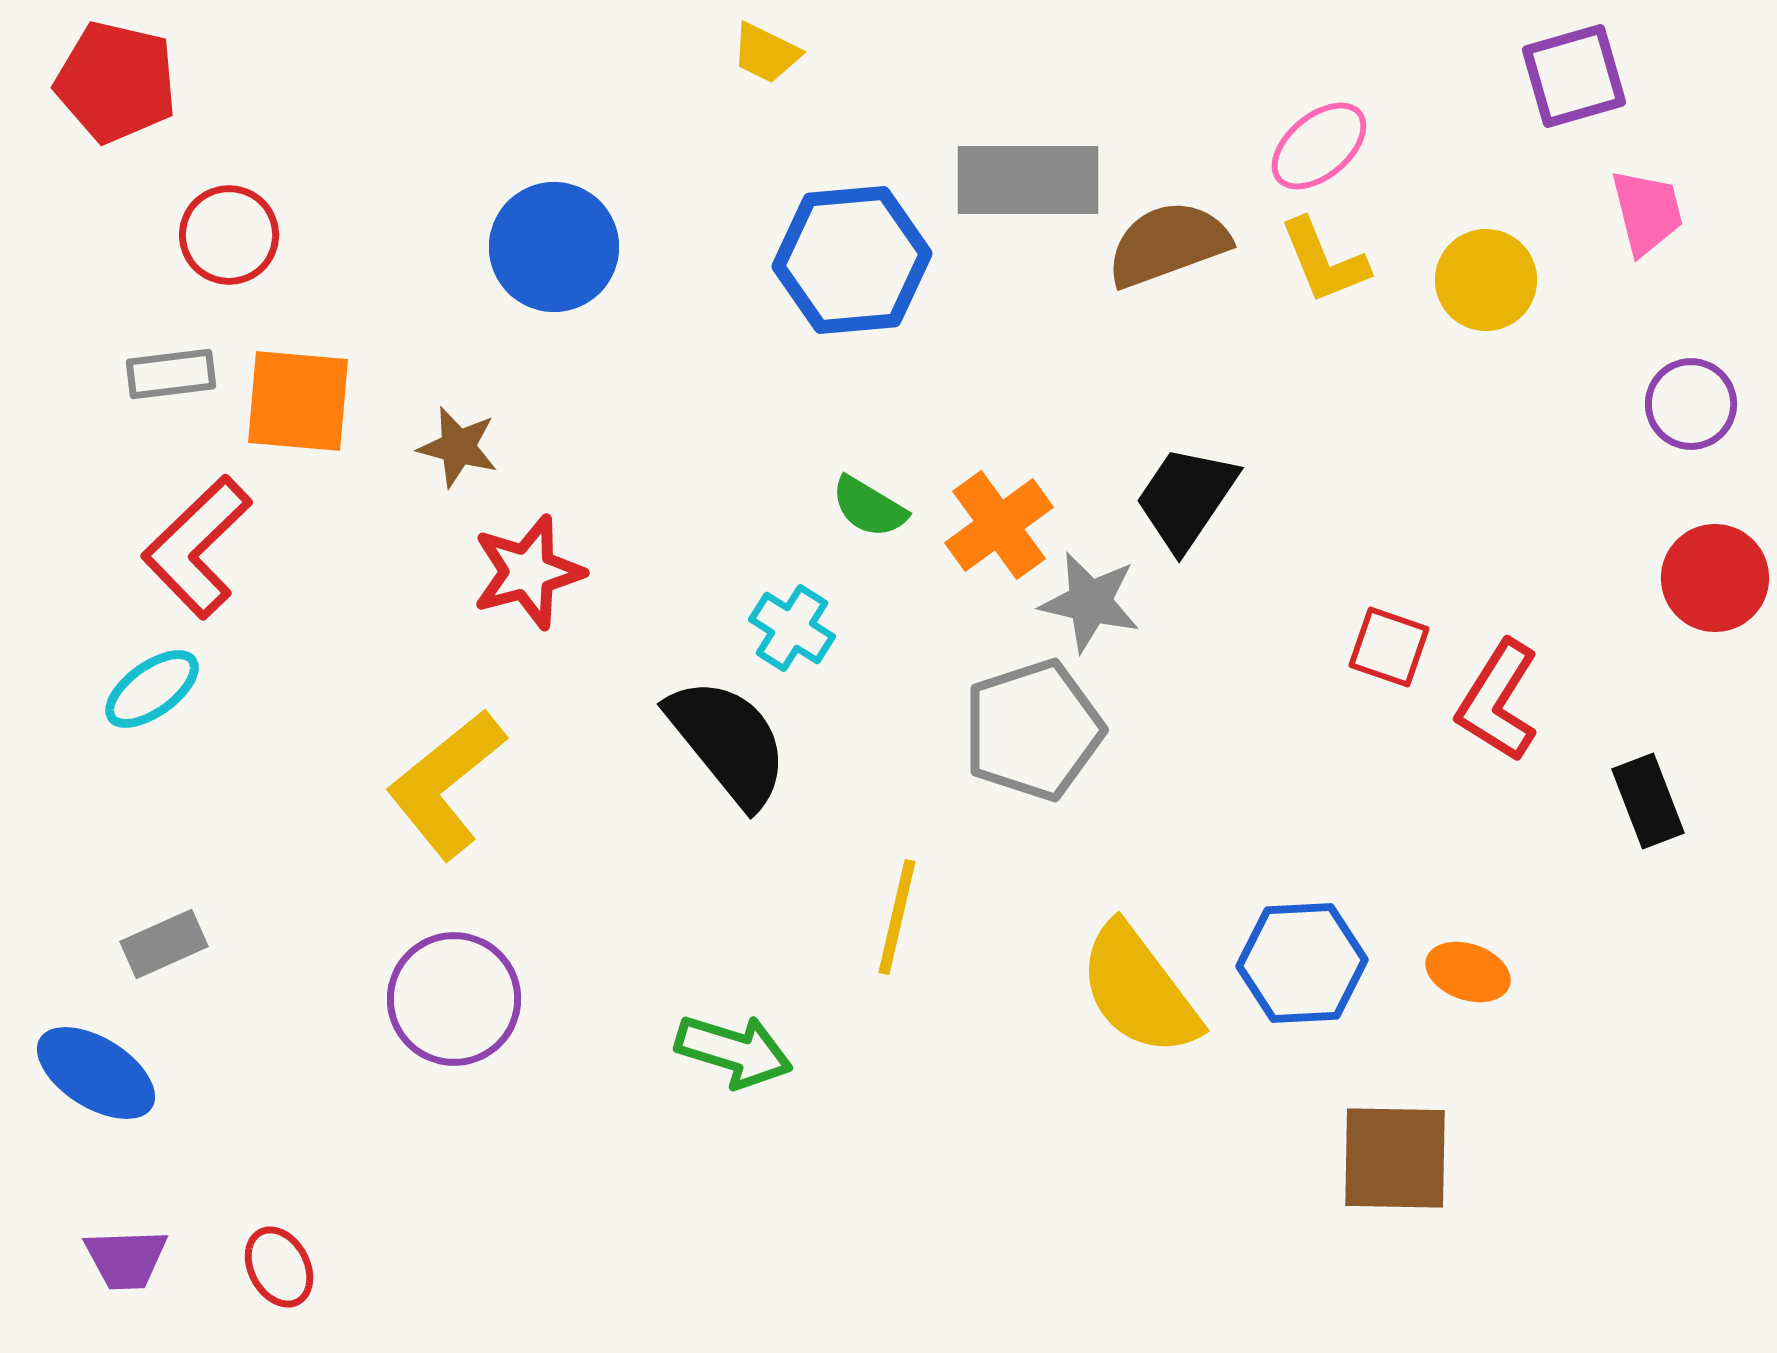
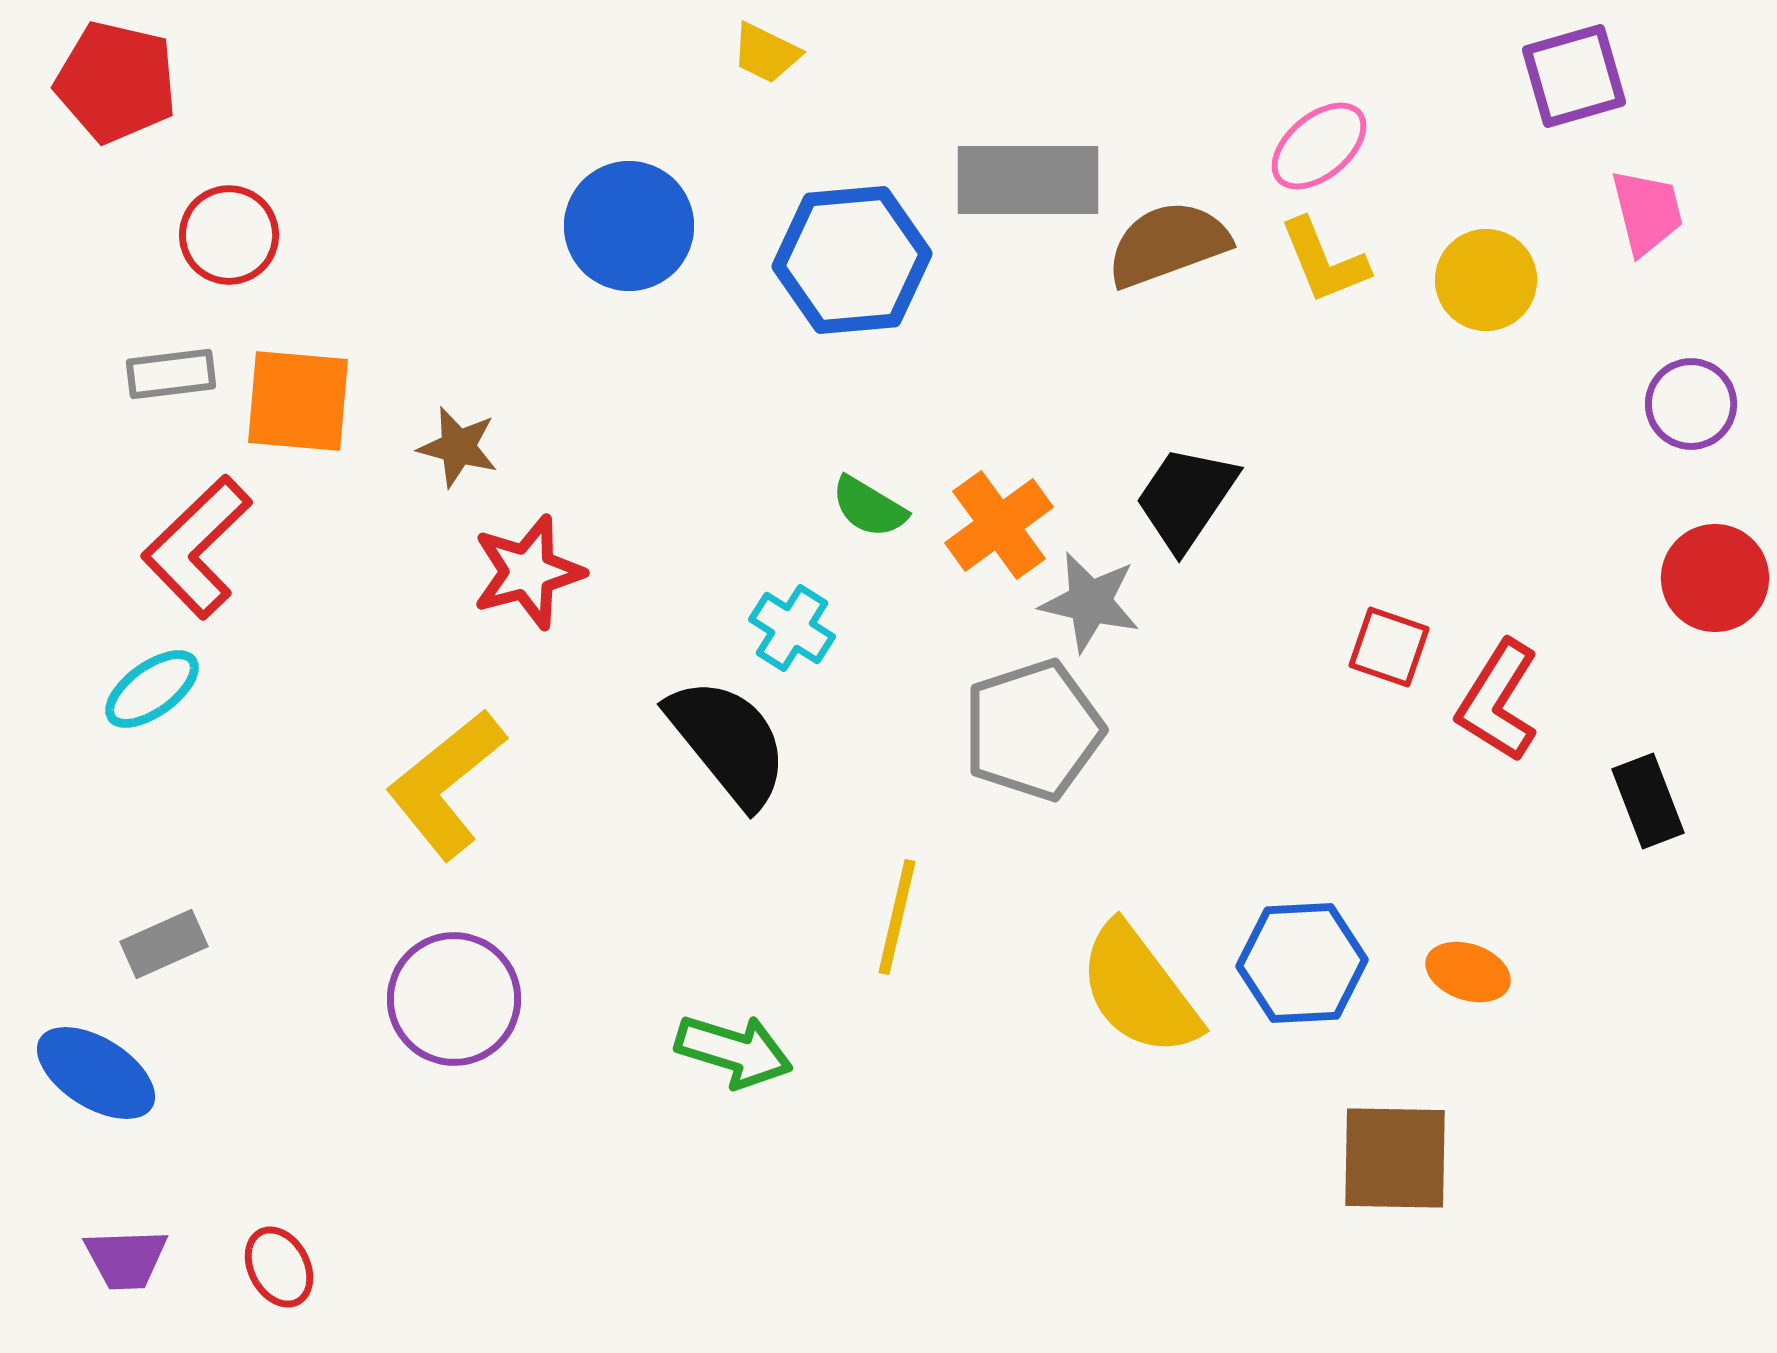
blue circle at (554, 247): moved 75 px right, 21 px up
